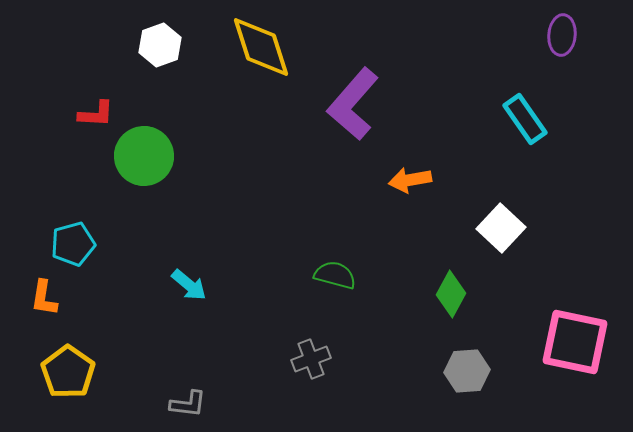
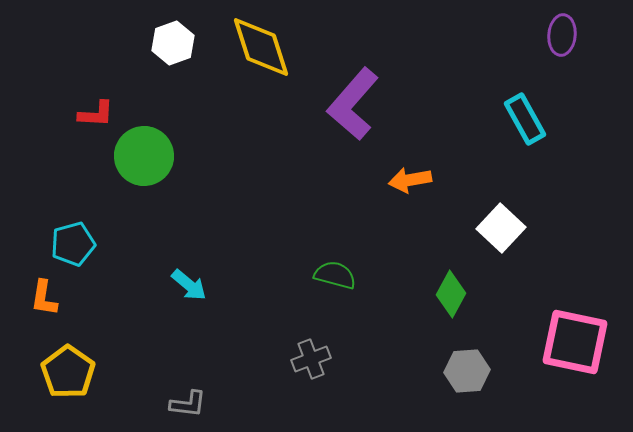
white hexagon: moved 13 px right, 2 px up
cyan rectangle: rotated 6 degrees clockwise
